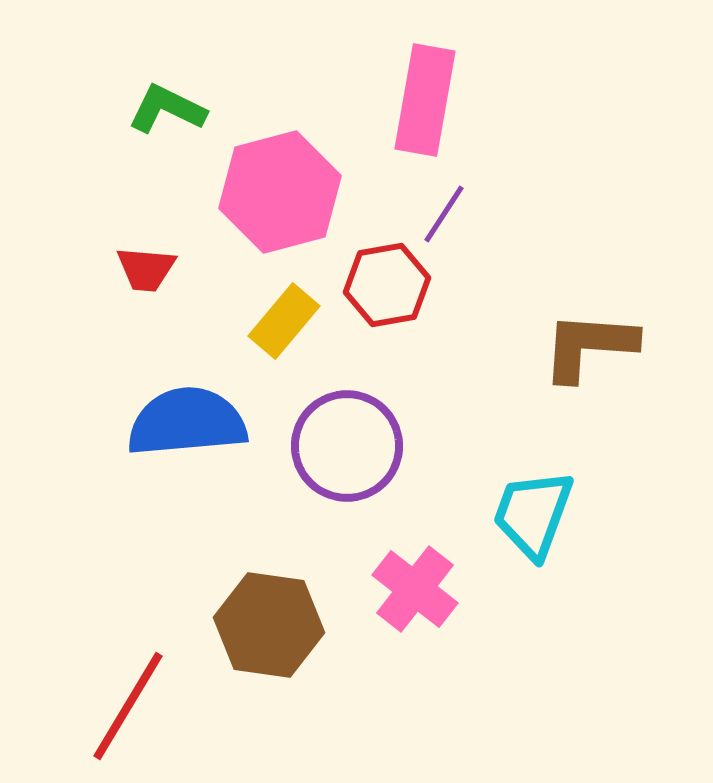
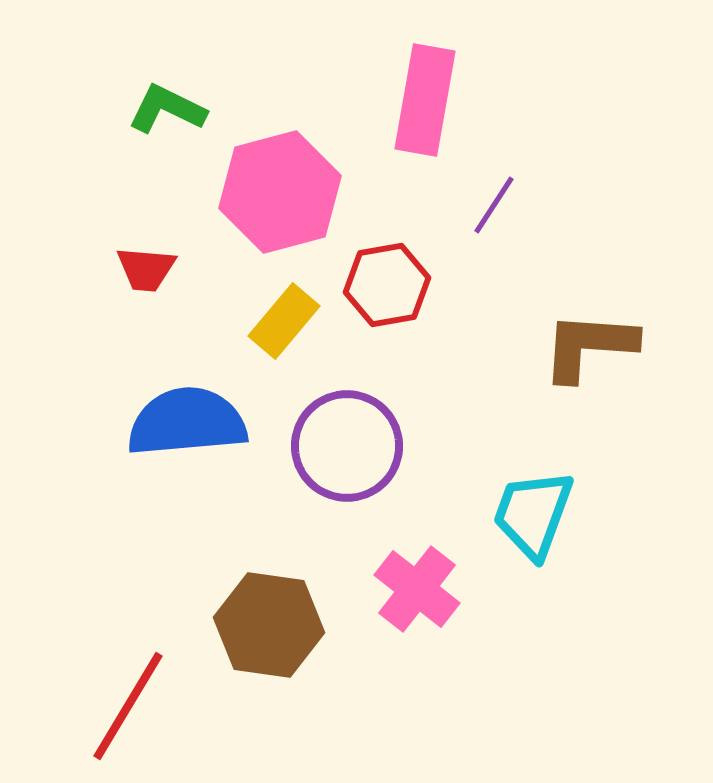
purple line: moved 50 px right, 9 px up
pink cross: moved 2 px right
